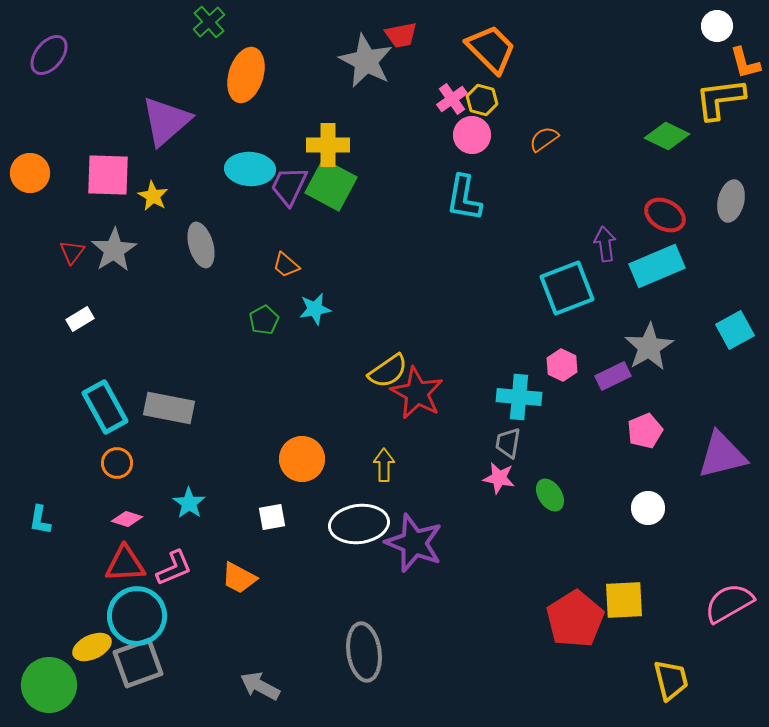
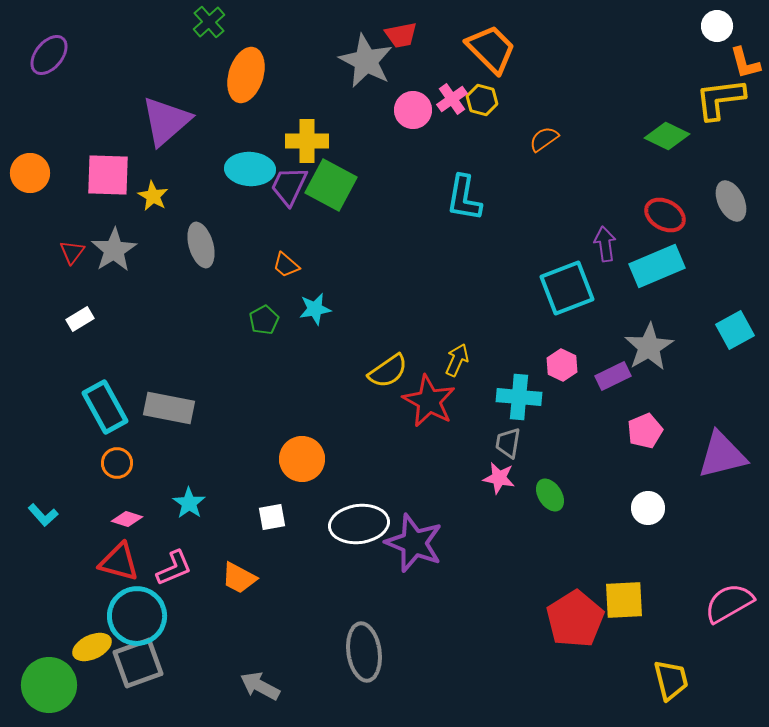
pink circle at (472, 135): moved 59 px left, 25 px up
yellow cross at (328, 145): moved 21 px left, 4 px up
gray ellipse at (731, 201): rotated 39 degrees counterclockwise
red star at (417, 393): moved 12 px right, 8 px down
yellow arrow at (384, 465): moved 73 px right, 105 px up; rotated 24 degrees clockwise
cyan L-shape at (40, 520): moved 3 px right, 5 px up; rotated 52 degrees counterclockwise
red triangle at (125, 564): moved 6 px left, 2 px up; rotated 18 degrees clockwise
